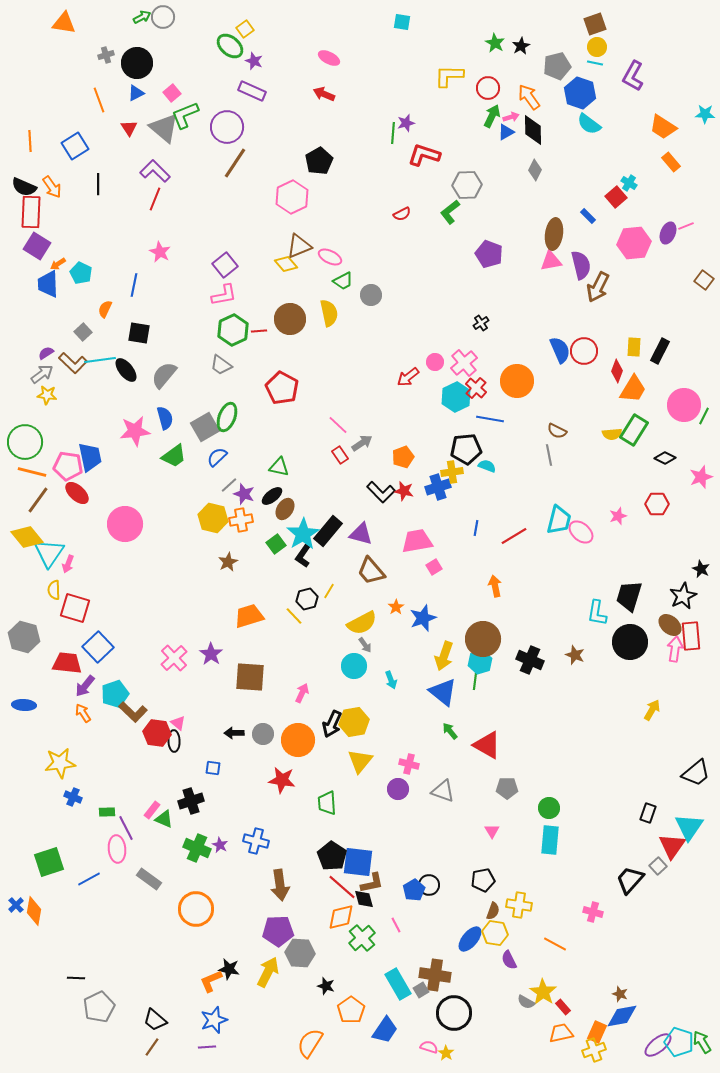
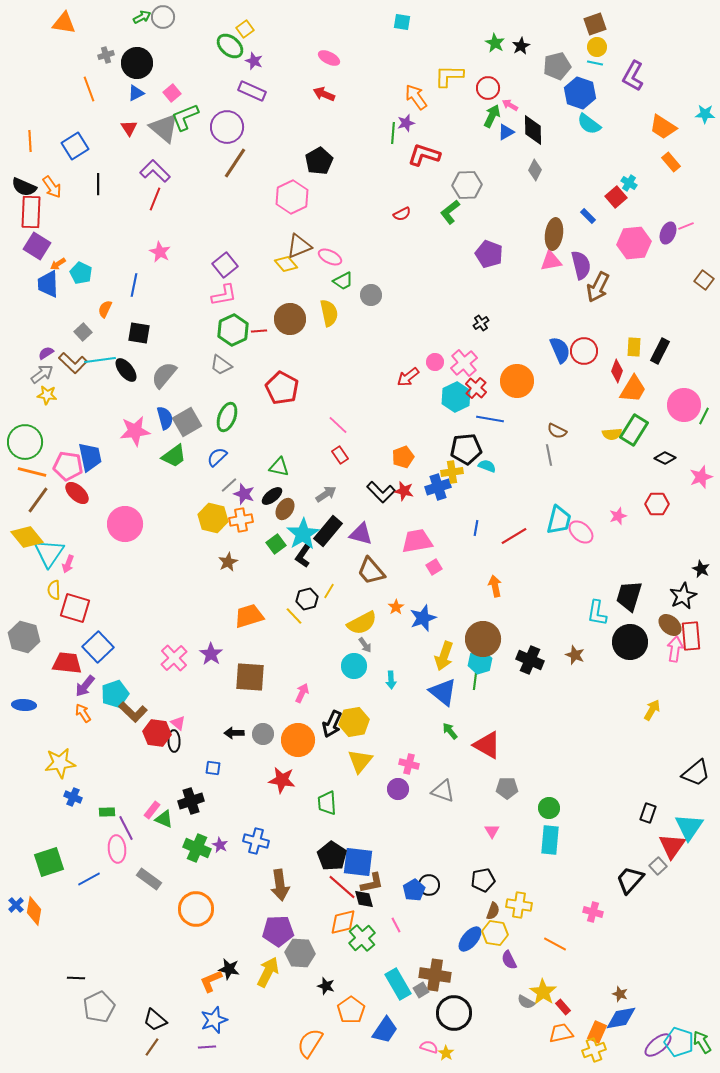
orange arrow at (529, 97): moved 113 px left
orange line at (99, 100): moved 10 px left, 11 px up
green L-shape at (185, 115): moved 2 px down
pink arrow at (511, 117): moved 1 px left, 12 px up; rotated 133 degrees counterclockwise
gray square at (205, 427): moved 18 px left, 5 px up
gray arrow at (362, 443): moved 36 px left, 51 px down
cyan arrow at (391, 680): rotated 18 degrees clockwise
orange diamond at (341, 917): moved 2 px right, 5 px down
blue diamond at (622, 1016): moved 1 px left, 2 px down
